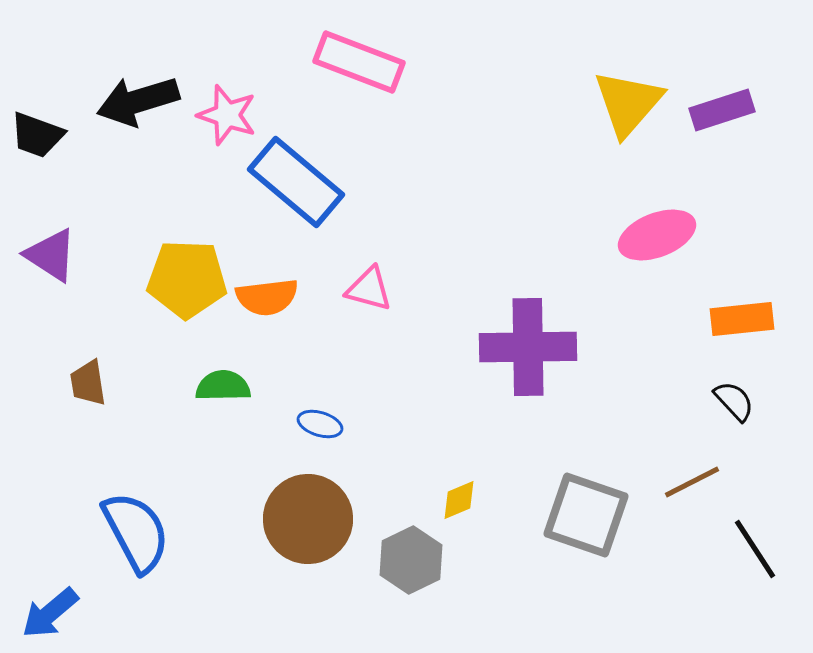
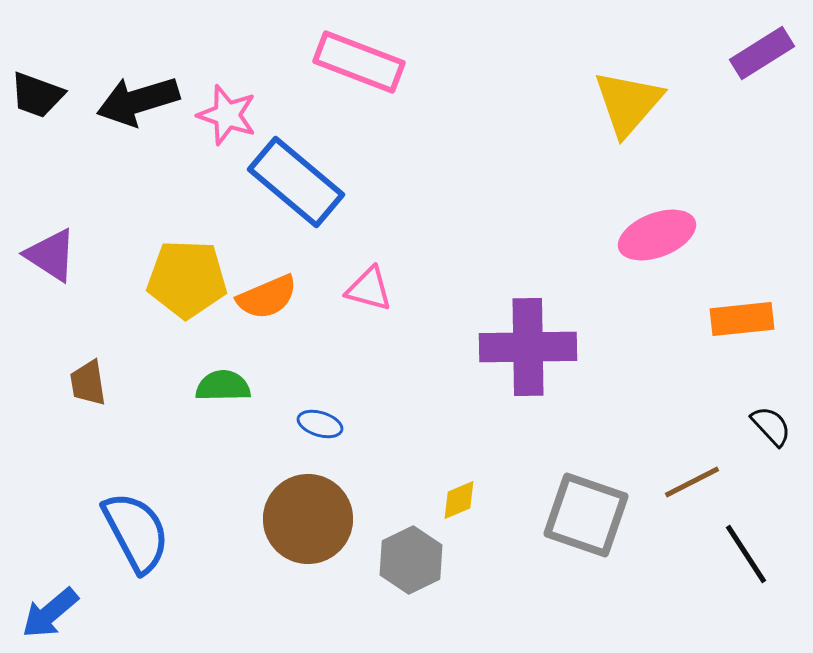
purple rectangle: moved 40 px right, 57 px up; rotated 14 degrees counterclockwise
black trapezoid: moved 40 px up
orange semicircle: rotated 16 degrees counterclockwise
black semicircle: moved 37 px right, 25 px down
black line: moved 9 px left, 5 px down
